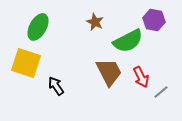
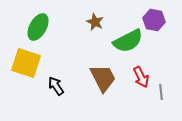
brown trapezoid: moved 6 px left, 6 px down
gray line: rotated 56 degrees counterclockwise
